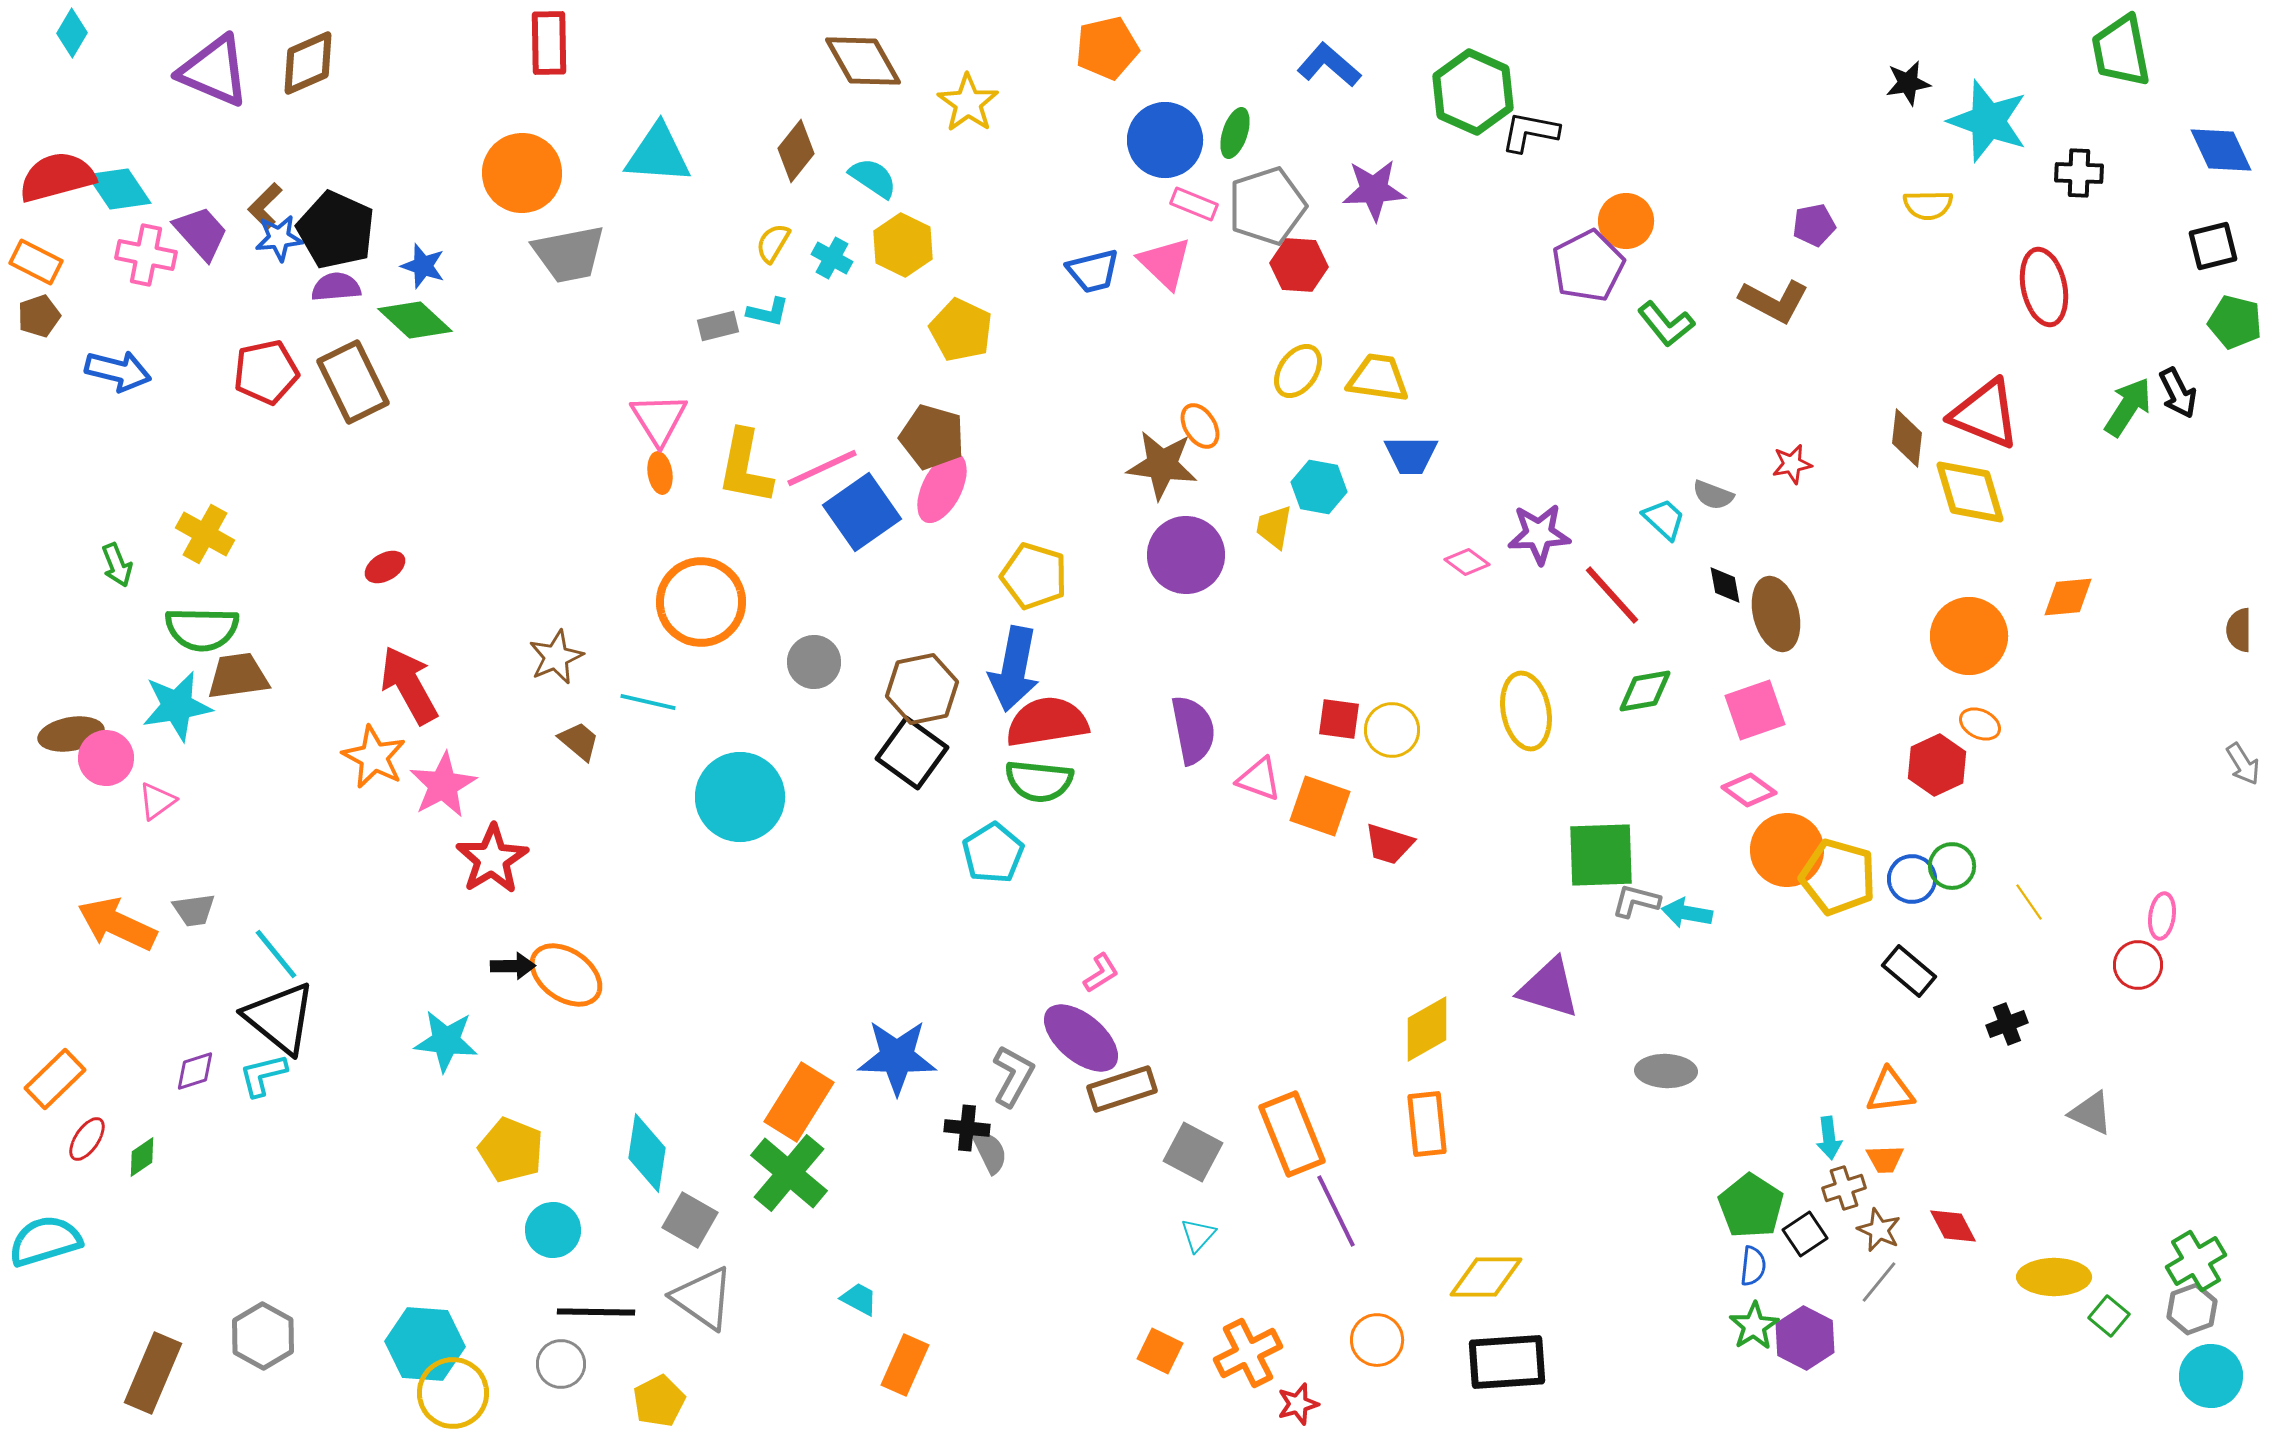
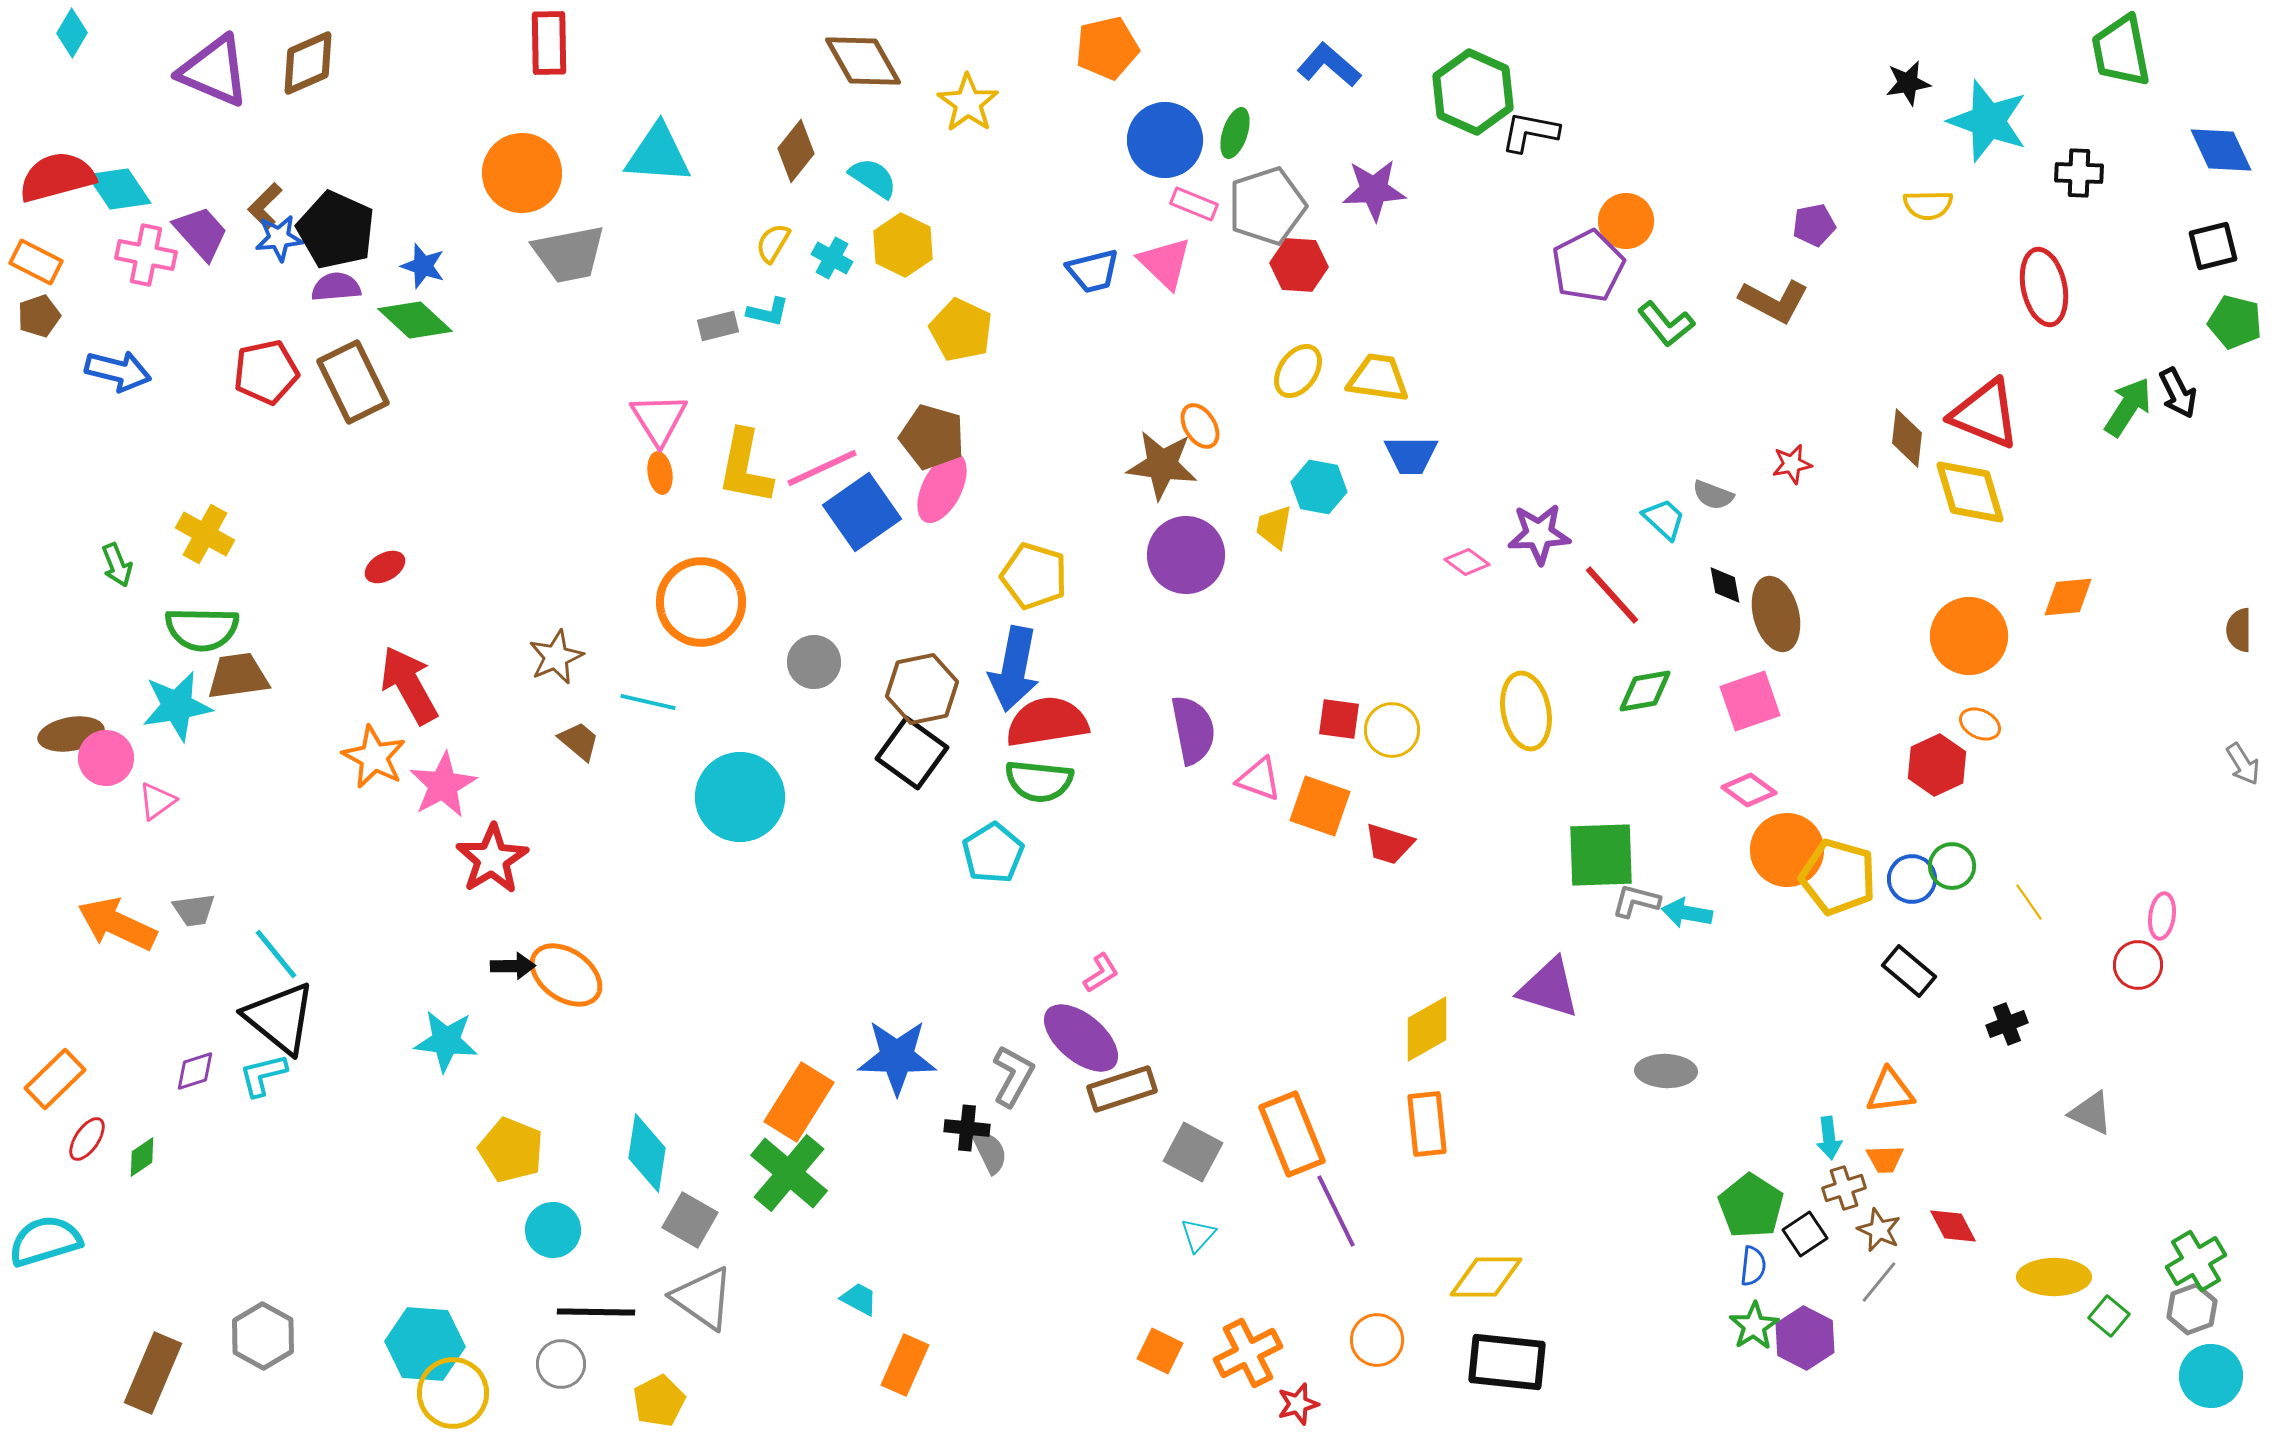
pink square at (1755, 710): moved 5 px left, 9 px up
black rectangle at (1507, 1362): rotated 10 degrees clockwise
